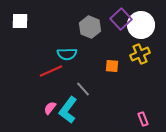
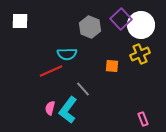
pink semicircle: rotated 24 degrees counterclockwise
